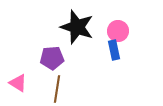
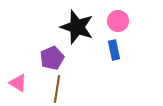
pink circle: moved 10 px up
purple pentagon: rotated 20 degrees counterclockwise
